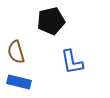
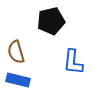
blue L-shape: moved 1 px right; rotated 16 degrees clockwise
blue rectangle: moved 1 px left, 2 px up
